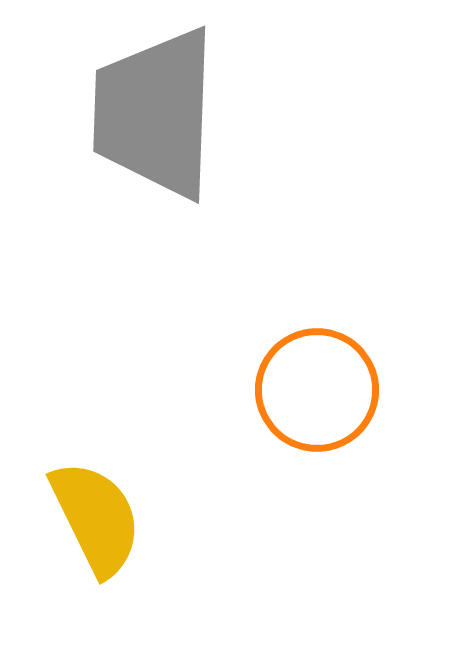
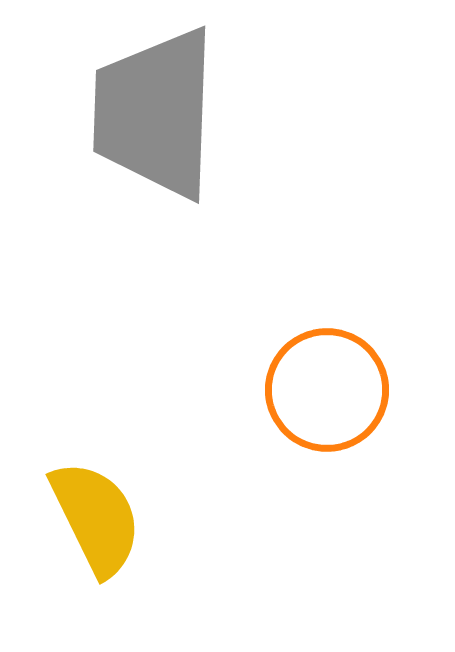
orange circle: moved 10 px right
